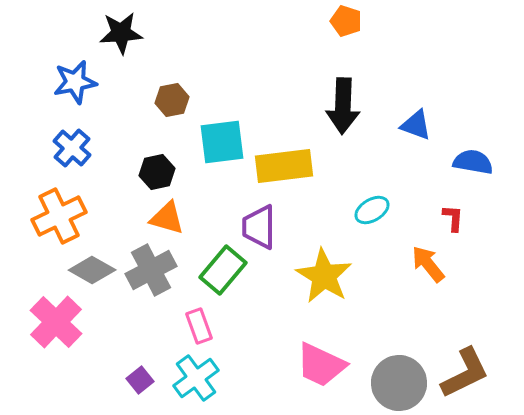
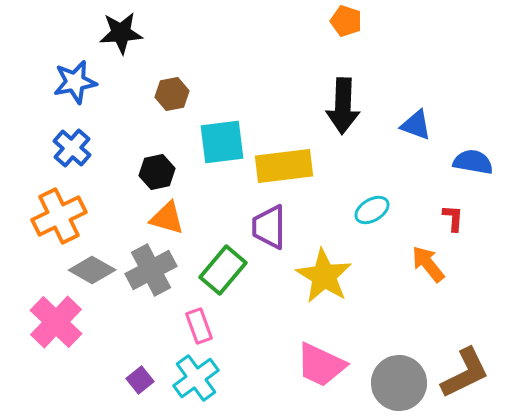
brown hexagon: moved 6 px up
purple trapezoid: moved 10 px right
